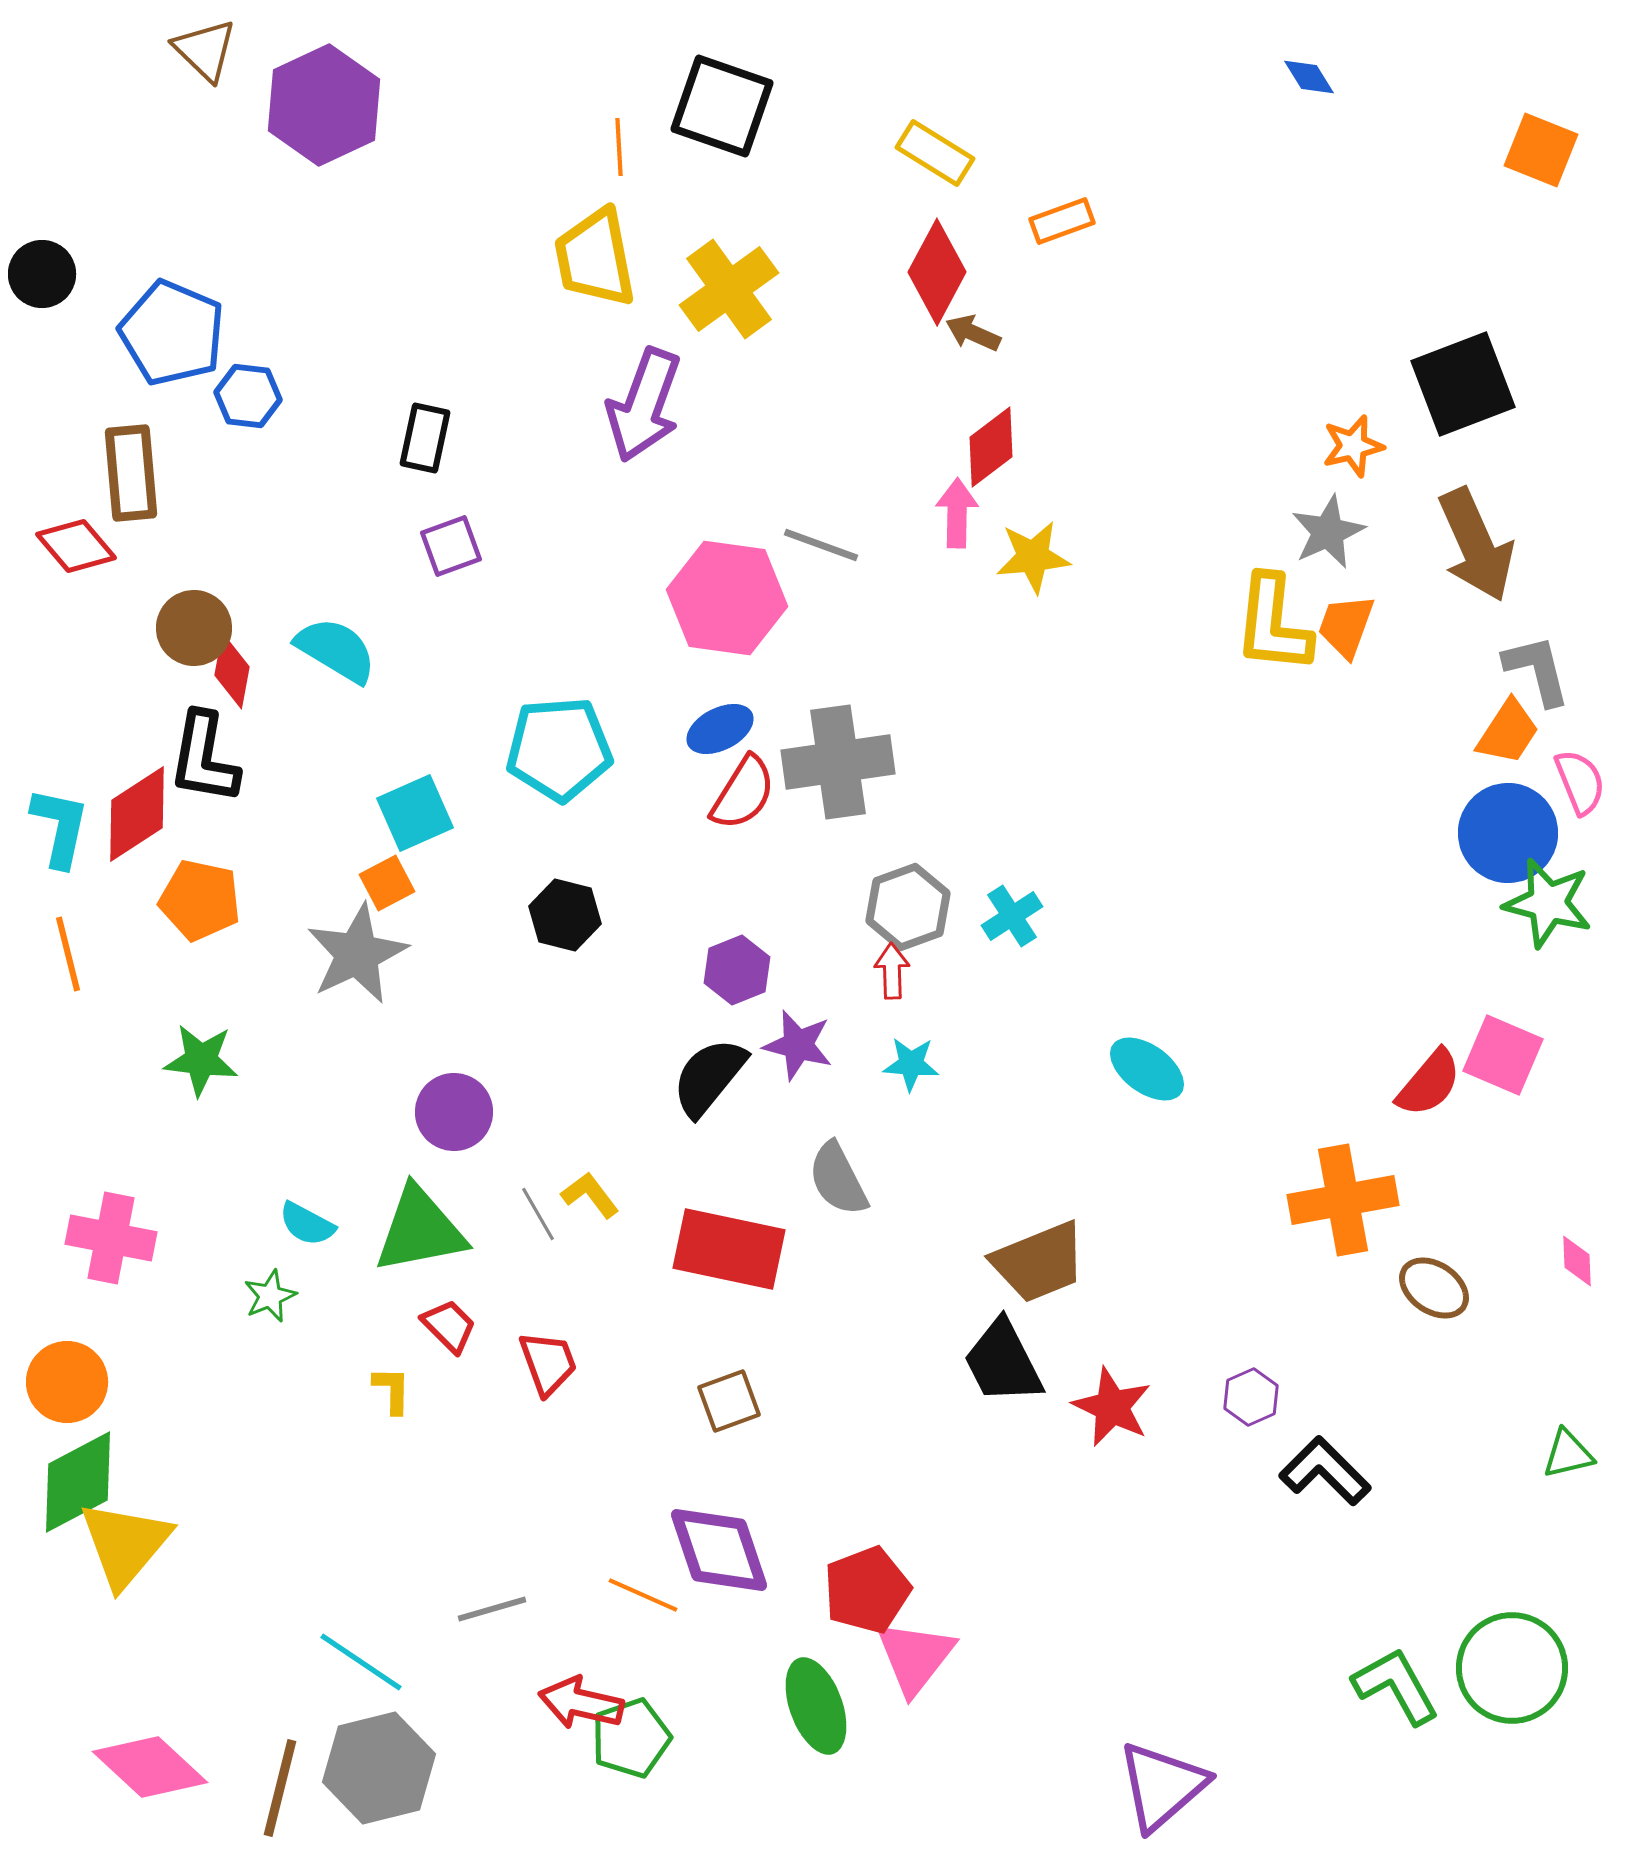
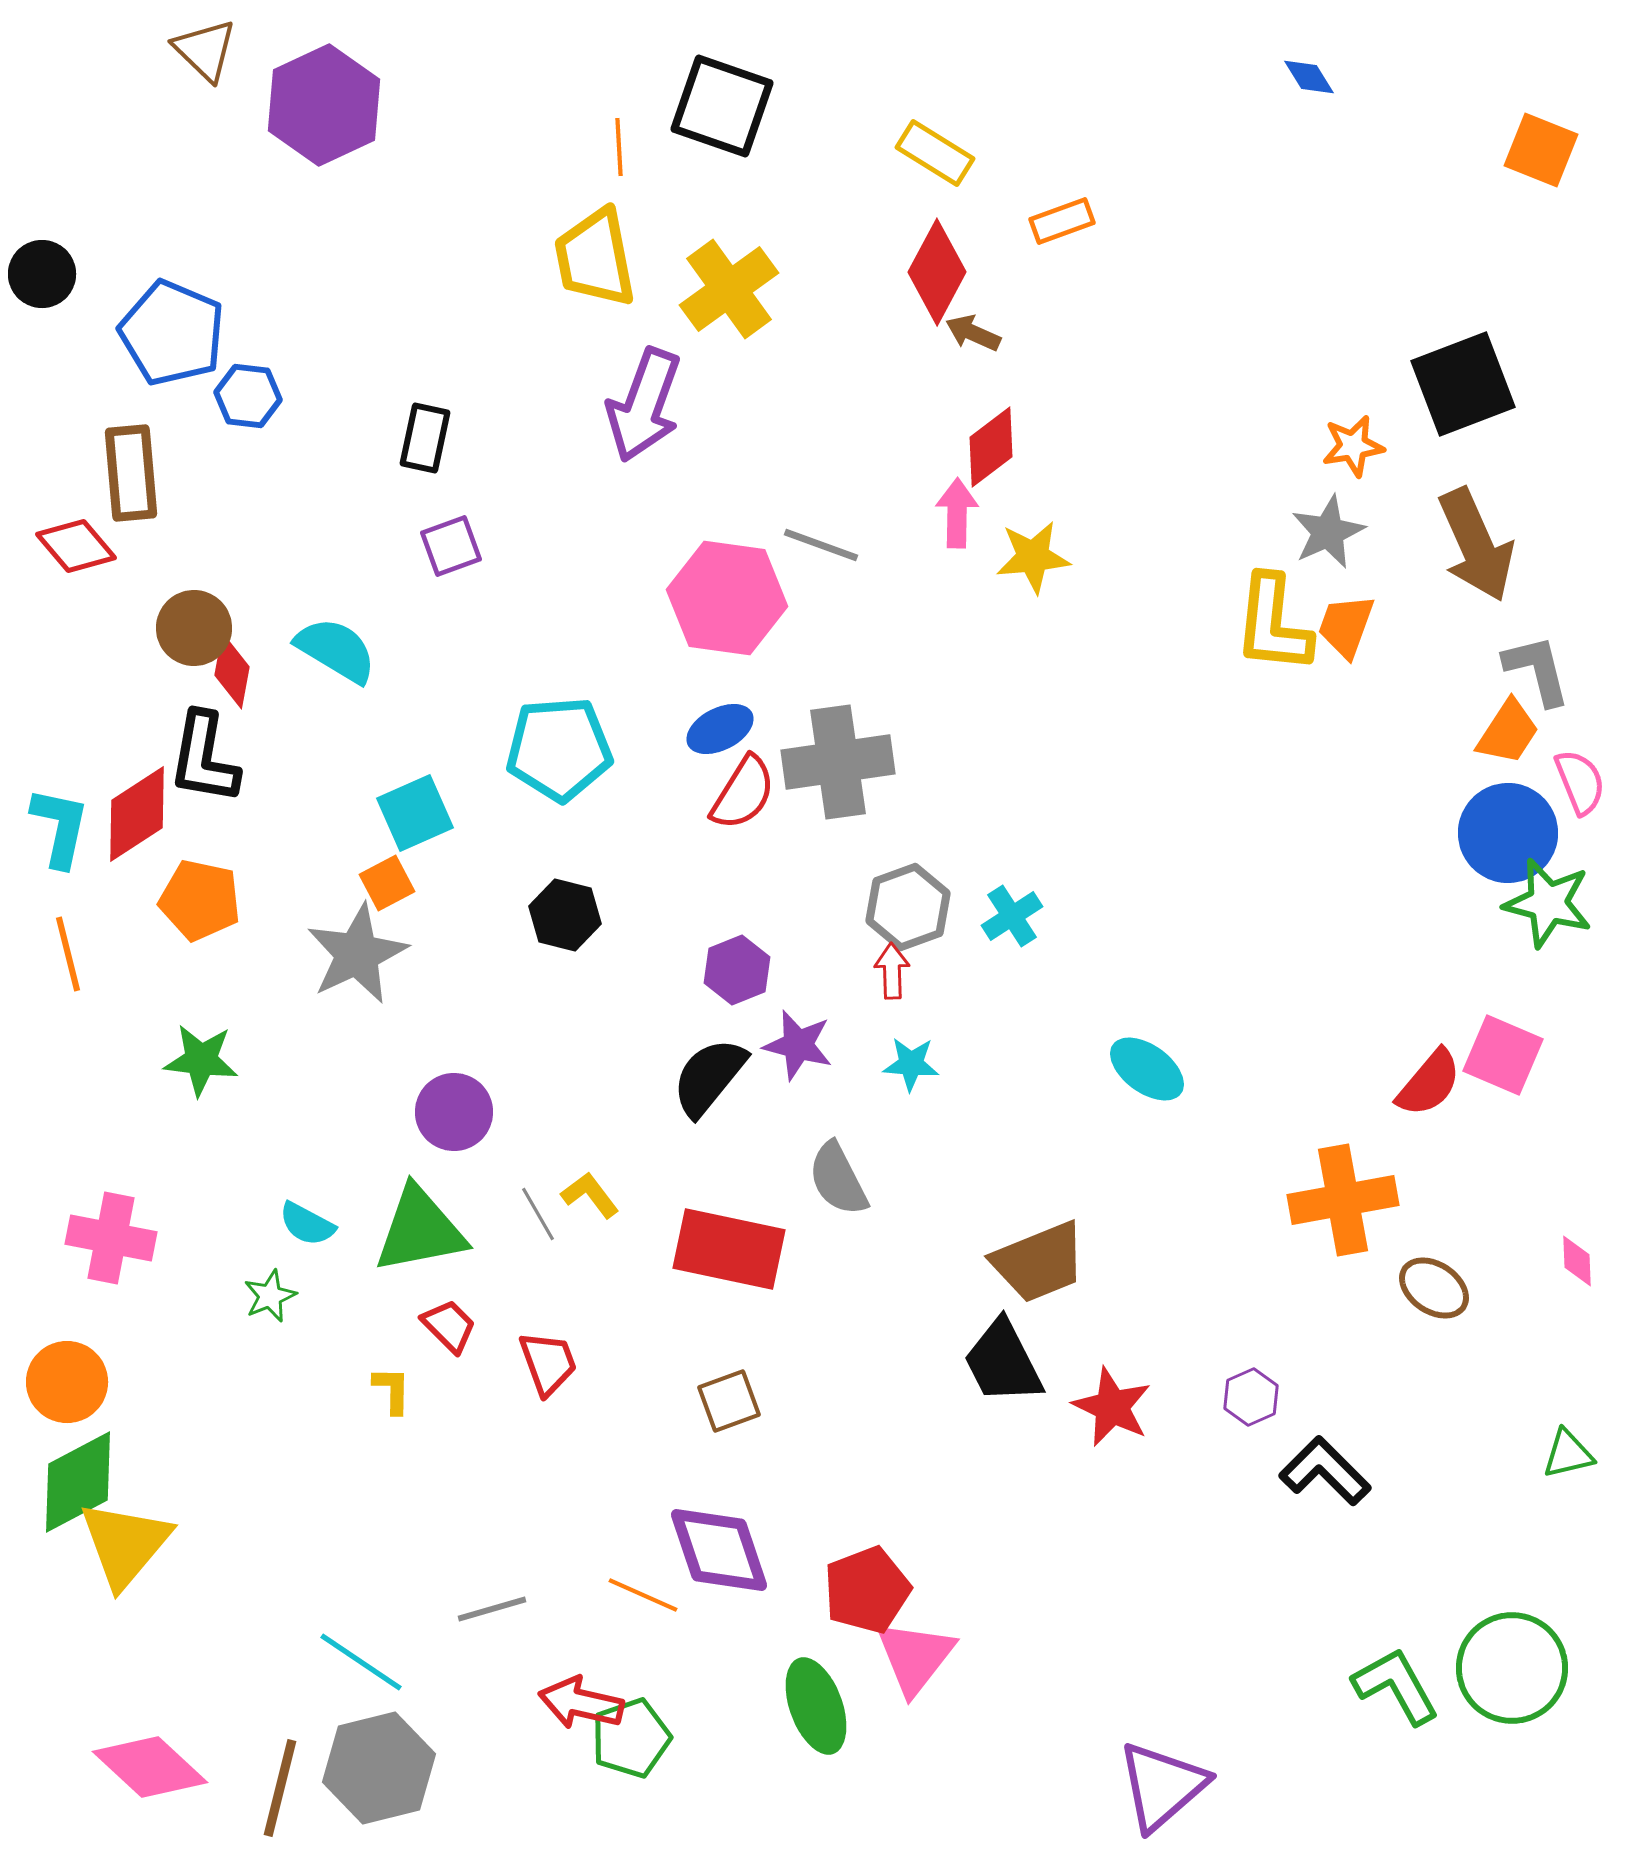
orange star at (1353, 446): rotated 4 degrees clockwise
